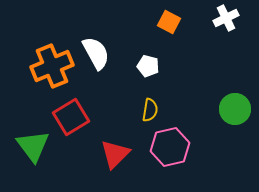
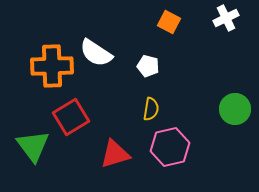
white semicircle: rotated 152 degrees clockwise
orange cross: rotated 21 degrees clockwise
yellow semicircle: moved 1 px right, 1 px up
red triangle: rotated 28 degrees clockwise
